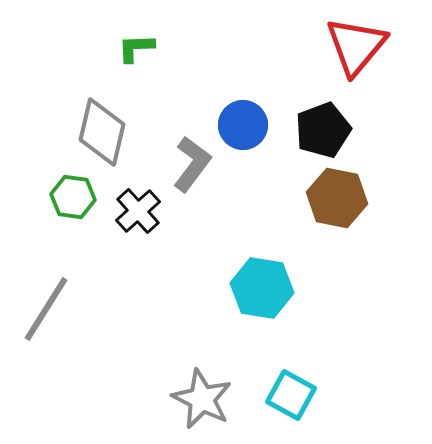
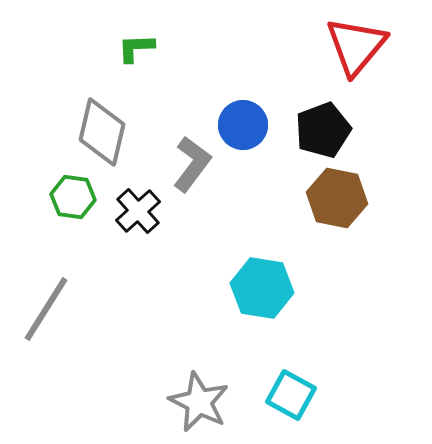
gray star: moved 3 px left, 3 px down
